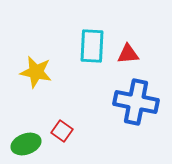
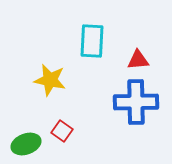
cyan rectangle: moved 5 px up
red triangle: moved 10 px right, 6 px down
yellow star: moved 14 px right, 8 px down
blue cross: rotated 12 degrees counterclockwise
